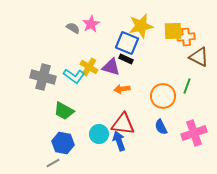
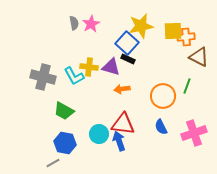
gray semicircle: moved 1 px right, 5 px up; rotated 48 degrees clockwise
blue square: rotated 20 degrees clockwise
black rectangle: moved 2 px right
yellow cross: rotated 24 degrees counterclockwise
cyan L-shape: rotated 25 degrees clockwise
blue hexagon: moved 2 px right
